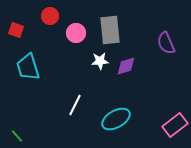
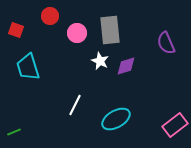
pink circle: moved 1 px right
white star: rotated 30 degrees clockwise
green line: moved 3 px left, 4 px up; rotated 72 degrees counterclockwise
